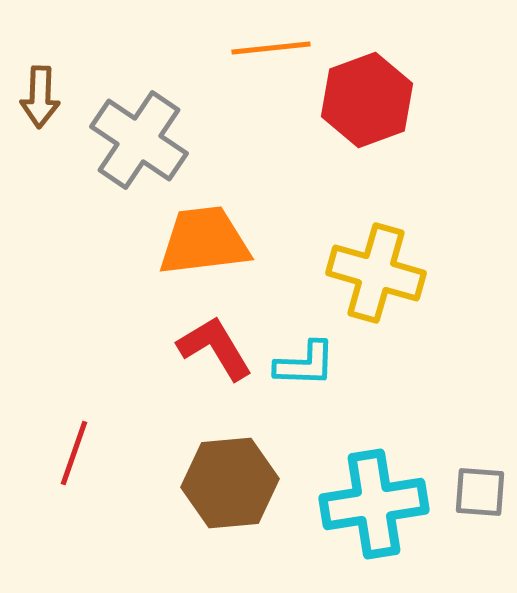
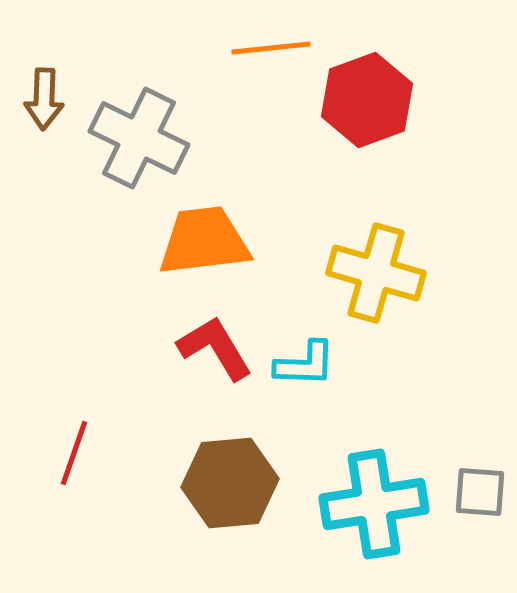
brown arrow: moved 4 px right, 2 px down
gray cross: moved 2 px up; rotated 8 degrees counterclockwise
